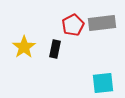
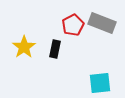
gray rectangle: rotated 28 degrees clockwise
cyan square: moved 3 px left
